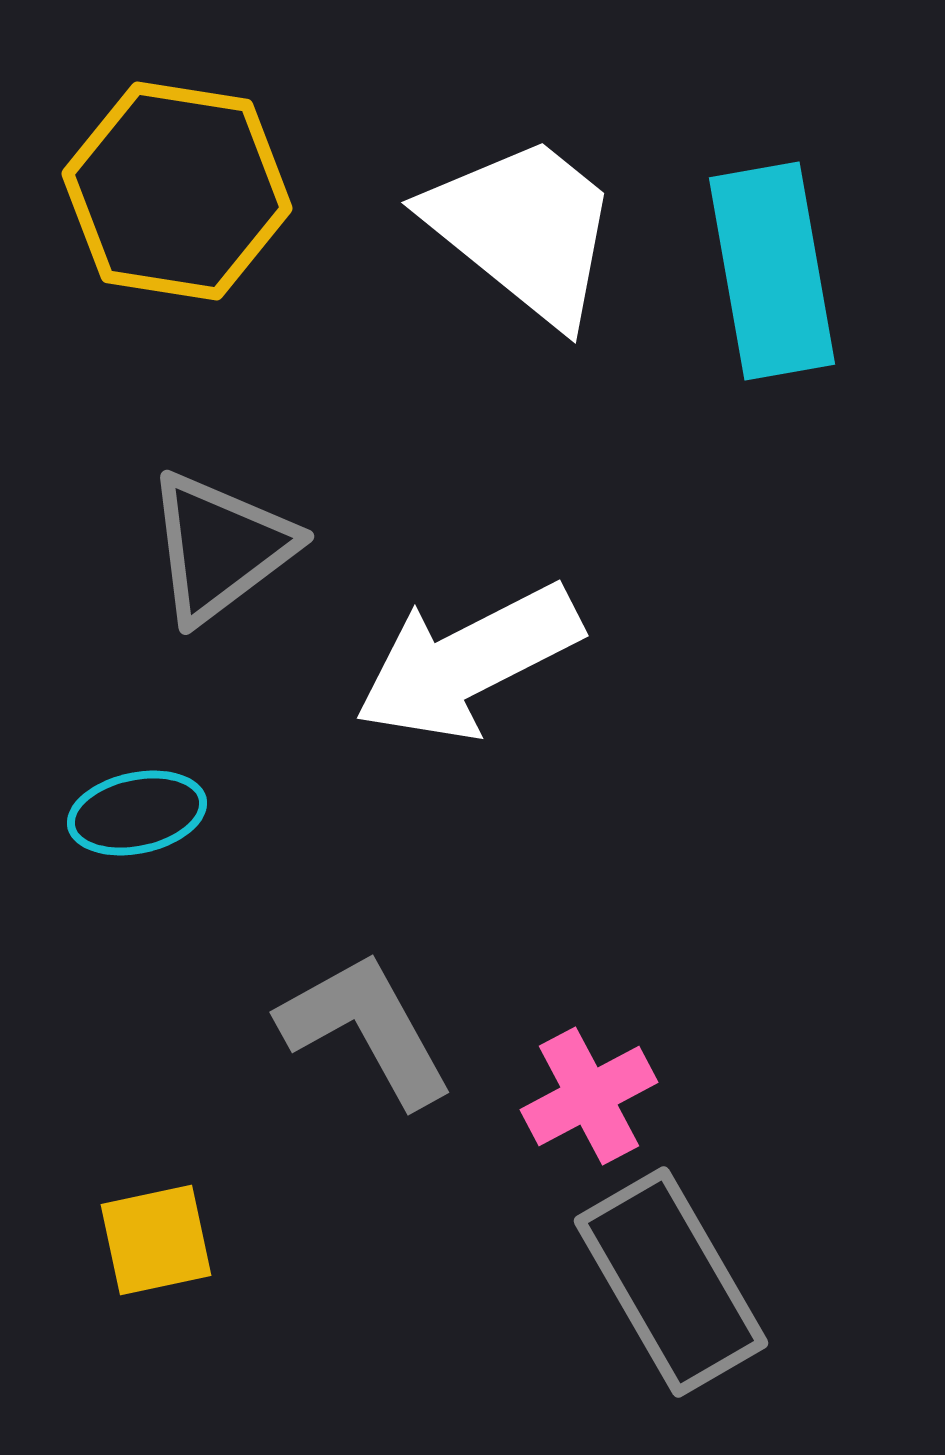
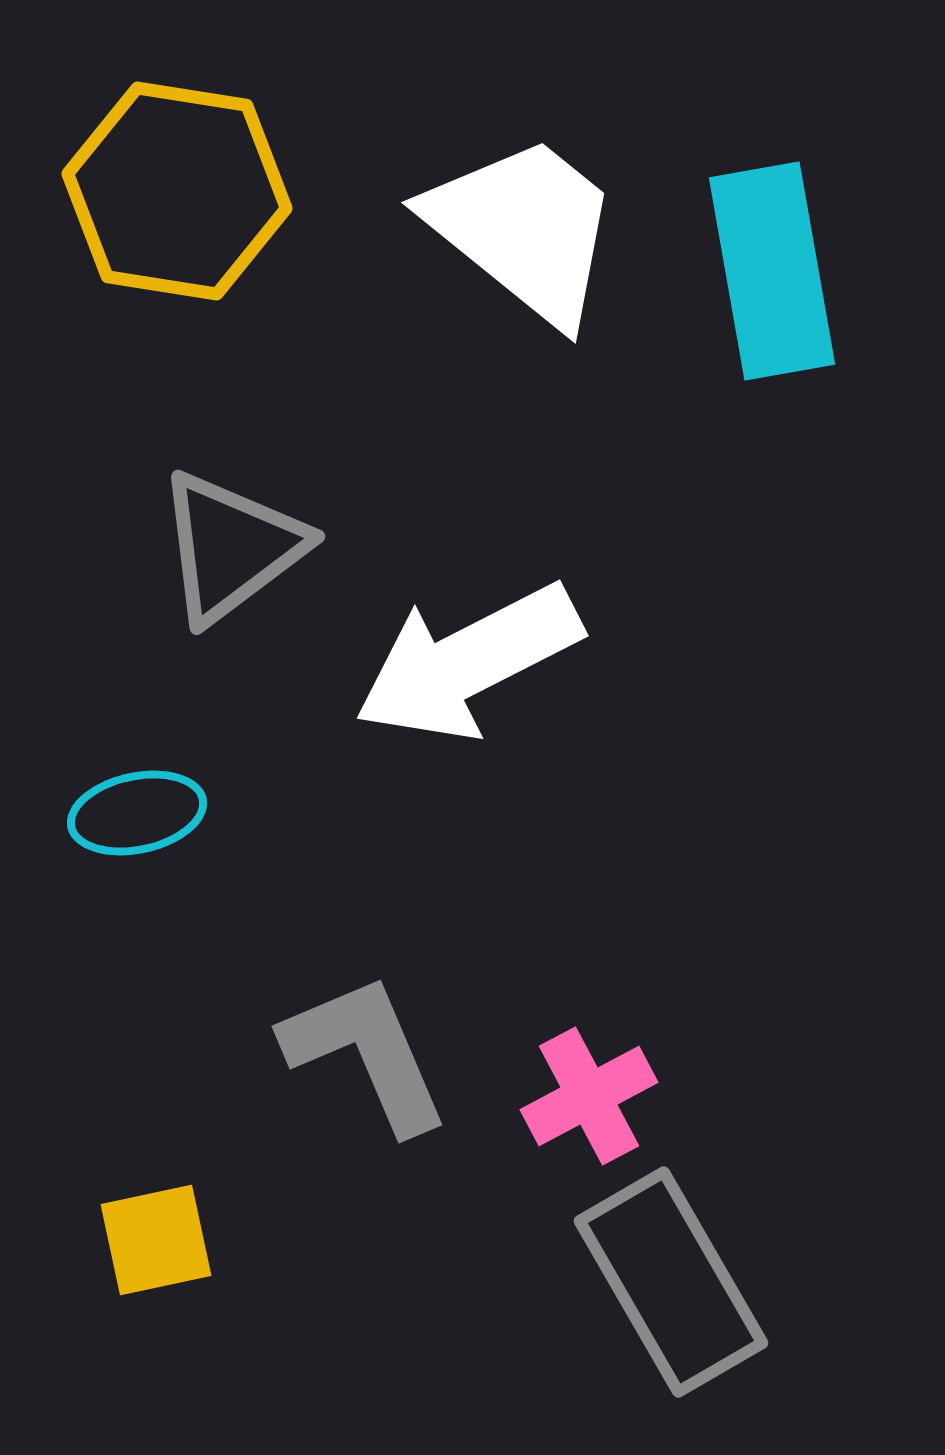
gray triangle: moved 11 px right
gray L-shape: moved 24 px down; rotated 6 degrees clockwise
